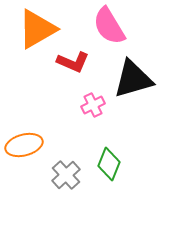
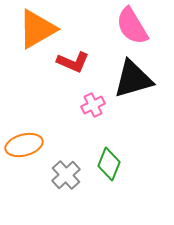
pink semicircle: moved 23 px right
